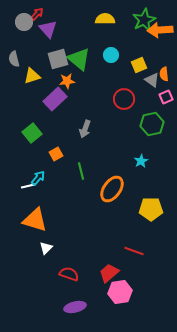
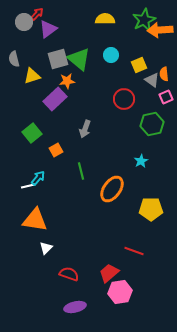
purple triangle: rotated 36 degrees clockwise
orange square: moved 4 px up
orange triangle: rotated 8 degrees counterclockwise
